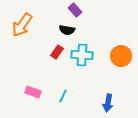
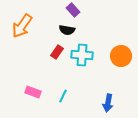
purple rectangle: moved 2 px left
orange arrow: moved 1 px down
